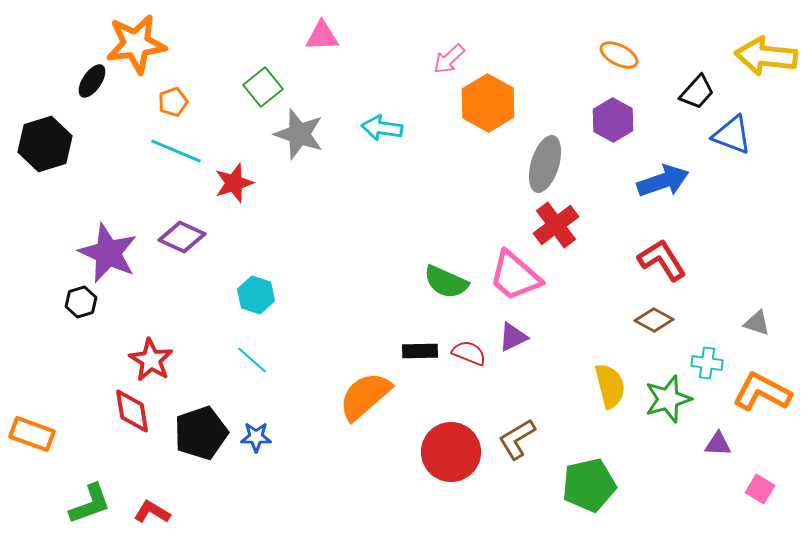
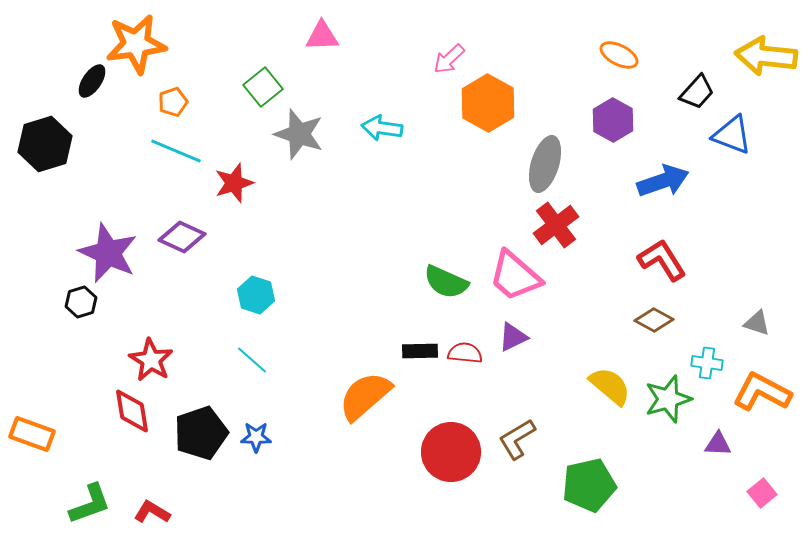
red semicircle at (469, 353): moved 4 px left; rotated 16 degrees counterclockwise
yellow semicircle at (610, 386): rotated 36 degrees counterclockwise
pink square at (760, 489): moved 2 px right, 4 px down; rotated 20 degrees clockwise
